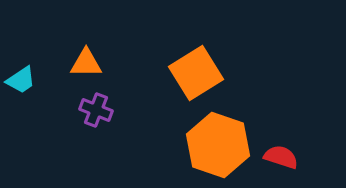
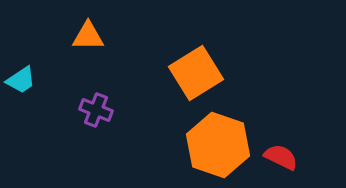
orange triangle: moved 2 px right, 27 px up
red semicircle: rotated 8 degrees clockwise
